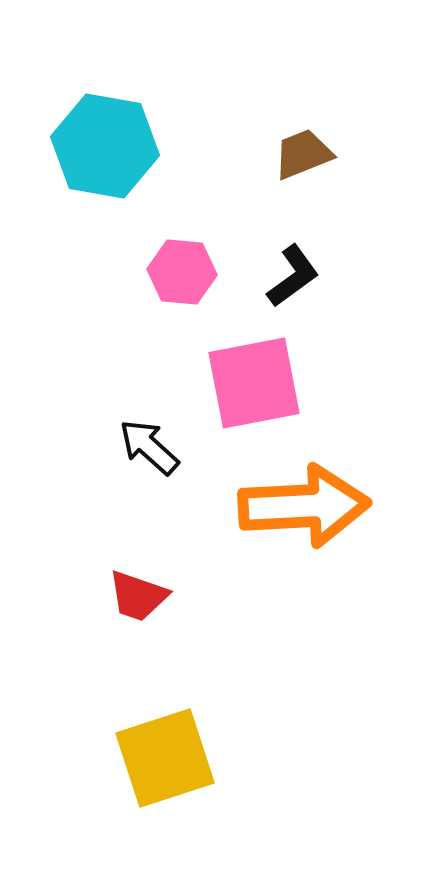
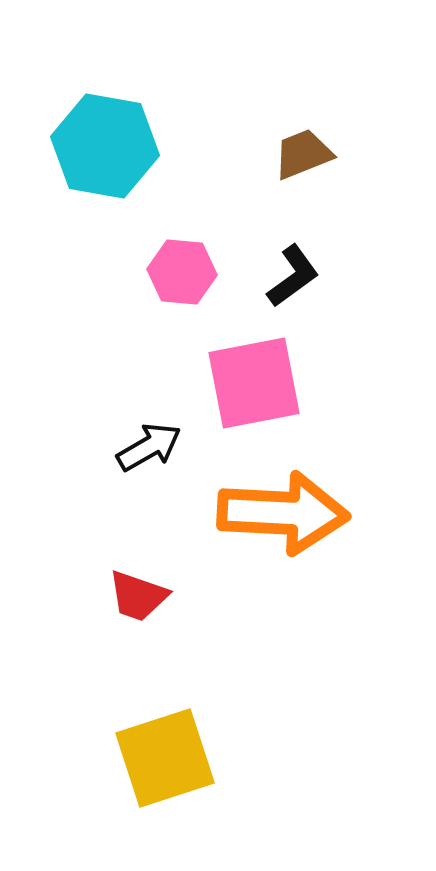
black arrow: rotated 108 degrees clockwise
orange arrow: moved 21 px left, 7 px down; rotated 6 degrees clockwise
